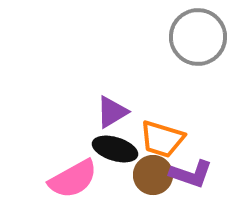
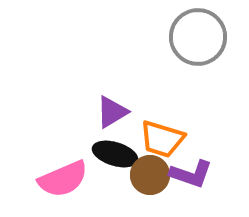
black ellipse: moved 5 px down
brown circle: moved 3 px left
pink semicircle: moved 10 px left; rotated 6 degrees clockwise
